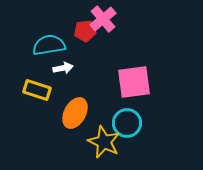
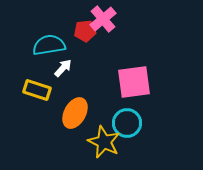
white arrow: rotated 36 degrees counterclockwise
